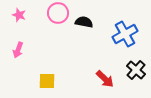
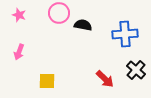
pink circle: moved 1 px right
black semicircle: moved 1 px left, 3 px down
blue cross: rotated 25 degrees clockwise
pink arrow: moved 1 px right, 2 px down
